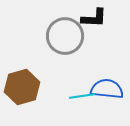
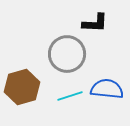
black L-shape: moved 1 px right, 5 px down
gray circle: moved 2 px right, 18 px down
cyan line: moved 12 px left; rotated 10 degrees counterclockwise
